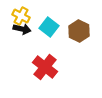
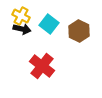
cyan square: moved 3 px up
red cross: moved 3 px left, 1 px up
